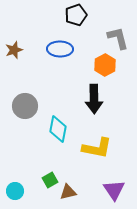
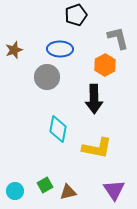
gray circle: moved 22 px right, 29 px up
green square: moved 5 px left, 5 px down
